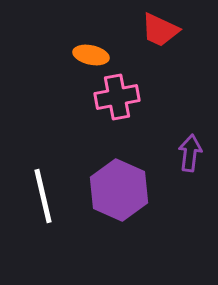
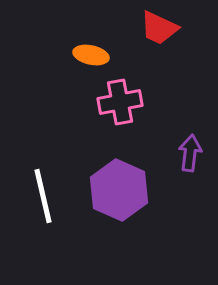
red trapezoid: moved 1 px left, 2 px up
pink cross: moved 3 px right, 5 px down
